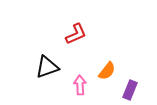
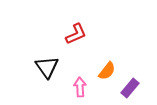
black triangle: rotated 45 degrees counterclockwise
pink arrow: moved 2 px down
purple rectangle: moved 2 px up; rotated 18 degrees clockwise
